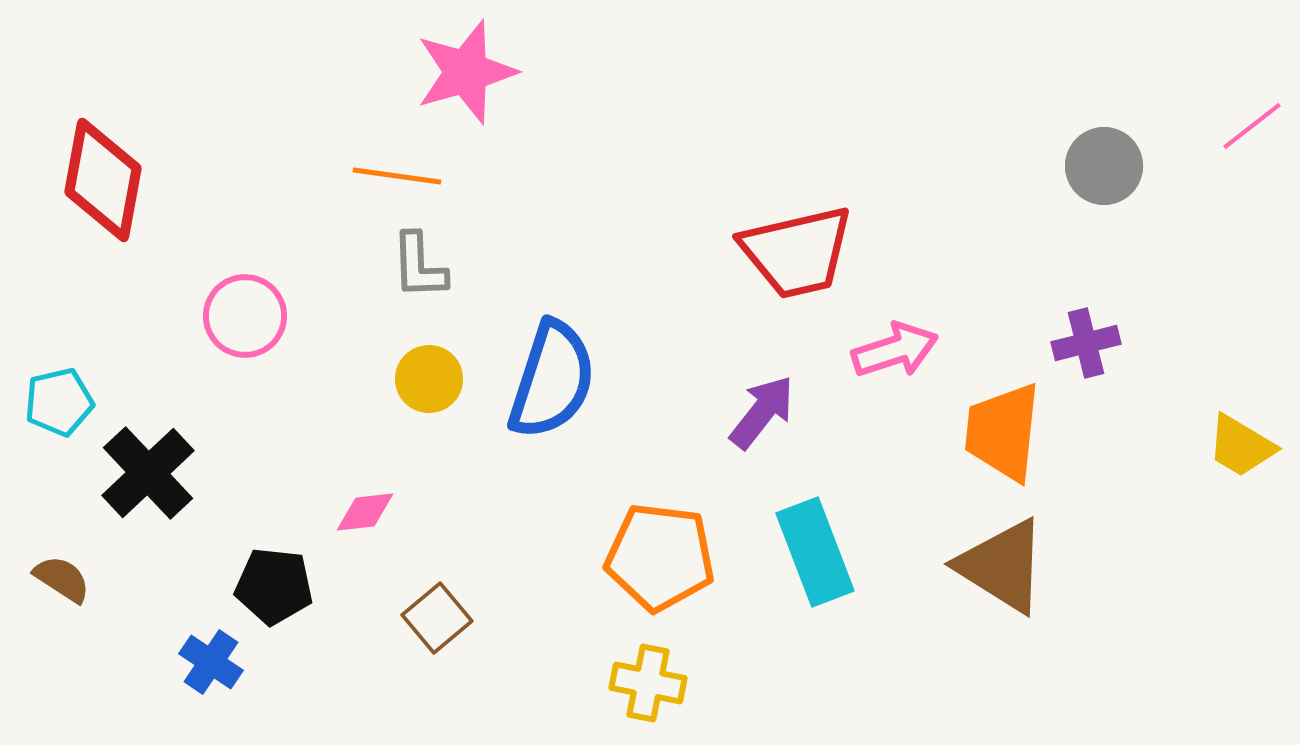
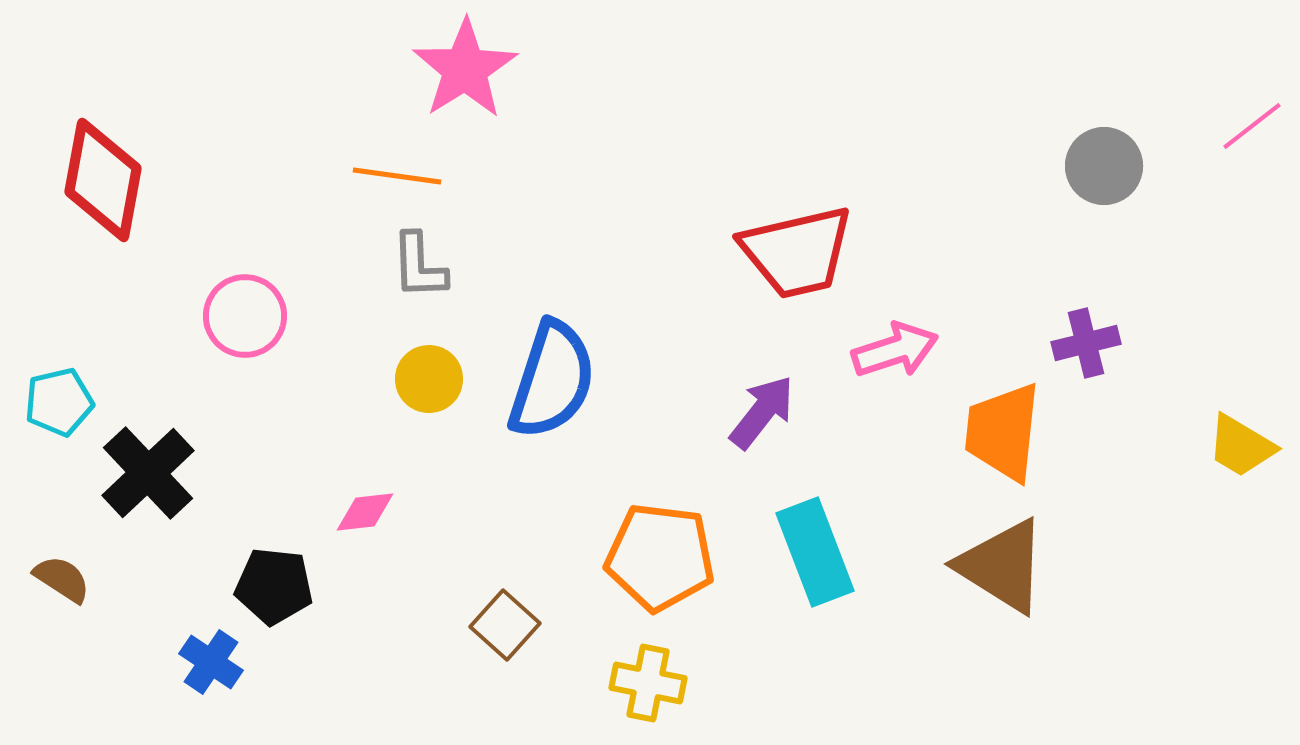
pink star: moved 1 px left, 3 px up; rotated 16 degrees counterclockwise
brown square: moved 68 px right, 7 px down; rotated 8 degrees counterclockwise
